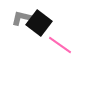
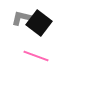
pink line: moved 24 px left, 11 px down; rotated 15 degrees counterclockwise
